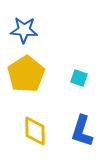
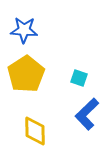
blue L-shape: moved 5 px right, 17 px up; rotated 28 degrees clockwise
